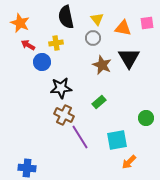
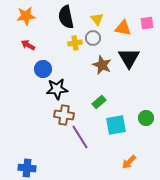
orange star: moved 6 px right, 7 px up; rotated 30 degrees counterclockwise
yellow cross: moved 19 px right
blue circle: moved 1 px right, 7 px down
black star: moved 4 px left, 1 px down
brown cross: rotated 18 degrees counterclockwise
cyan square: moved 1 px left, 15 px up
